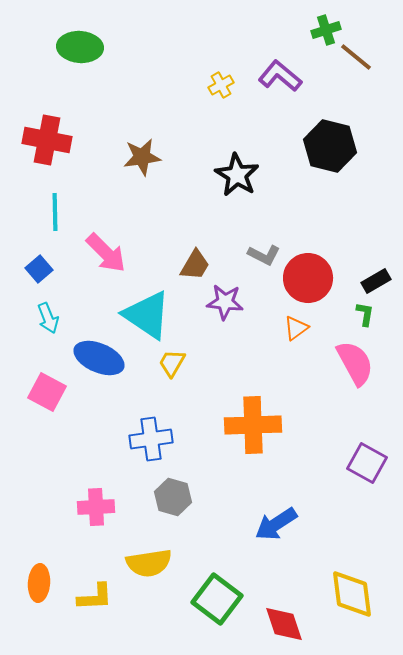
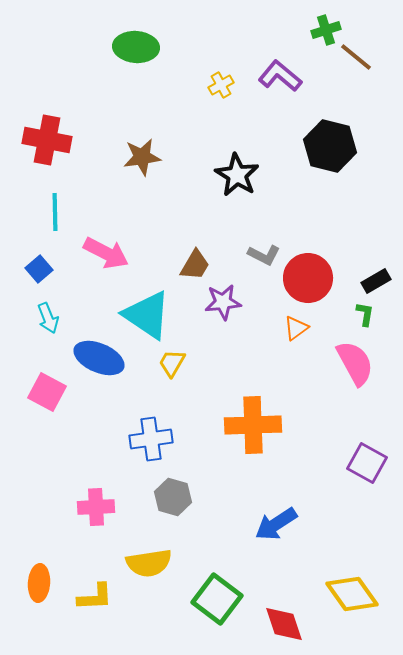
green ellipse: moved 56 px right
pink arrow: rotated 18 degrees counterclockwise
purple star: moved 2 px left; rotated 12 degrees counterclockwise
yellow diamond: rotated 28 degrees counterclockwise
